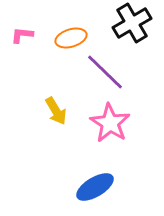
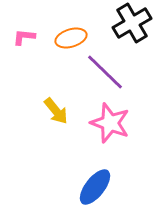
pink L-shape: moved 2 px right, 2 px down
yellow arrow: rotated 8 degrees counterclockwise
pink star: rotated 12 degrees counterclockwise
blue ellipse: rotated 21 degrees counterclockwise
